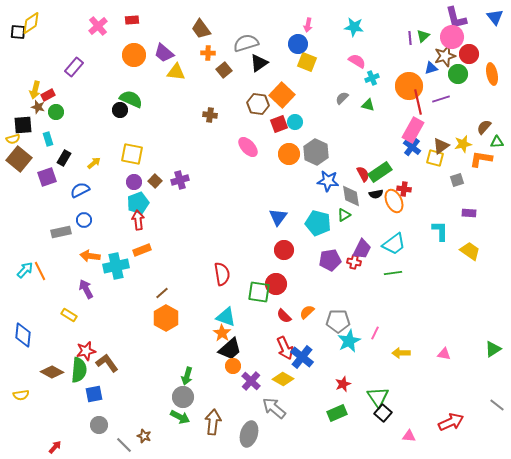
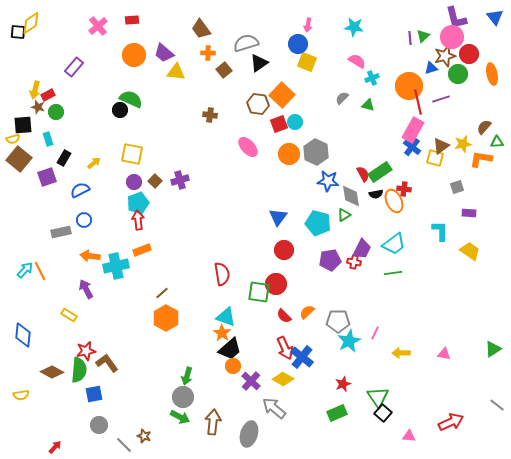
gray square at (457, 180): moved 7 px down
